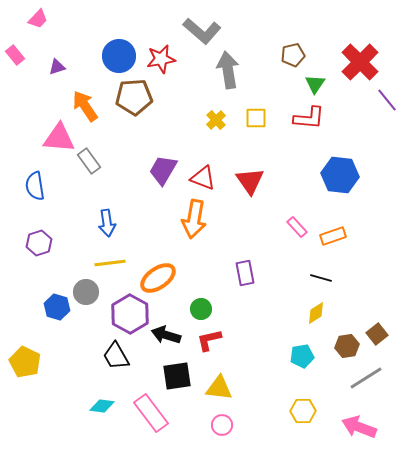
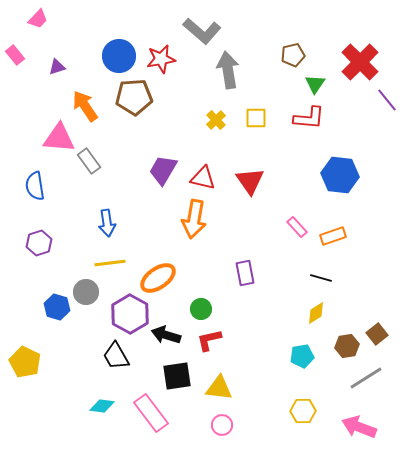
red triangle at (203, 178): rotated 8 degrees counterclockwise
